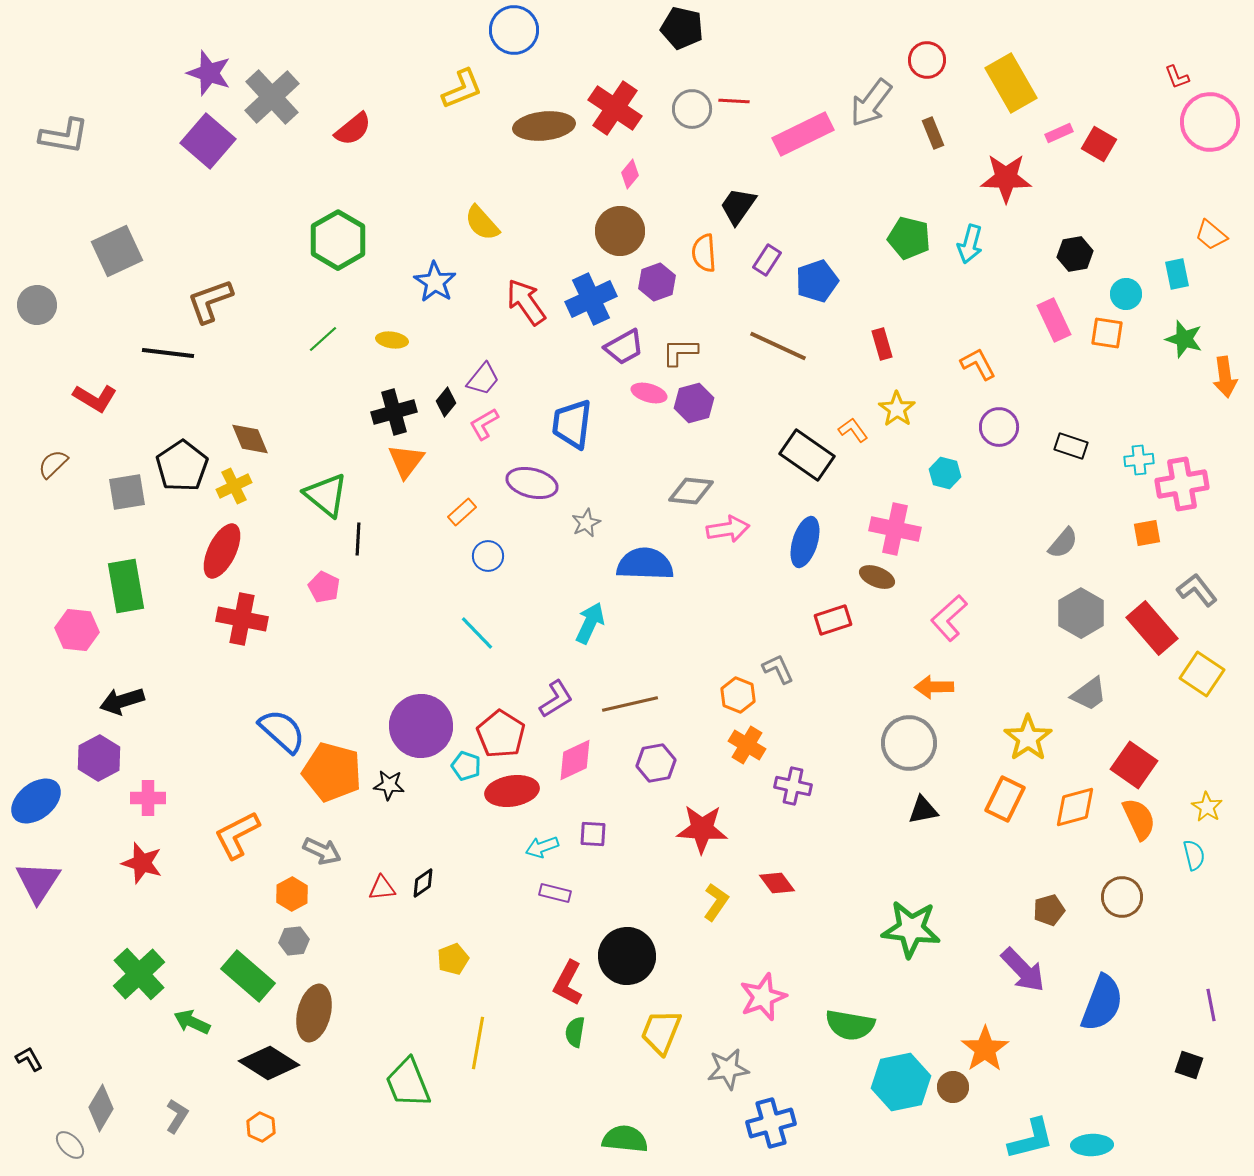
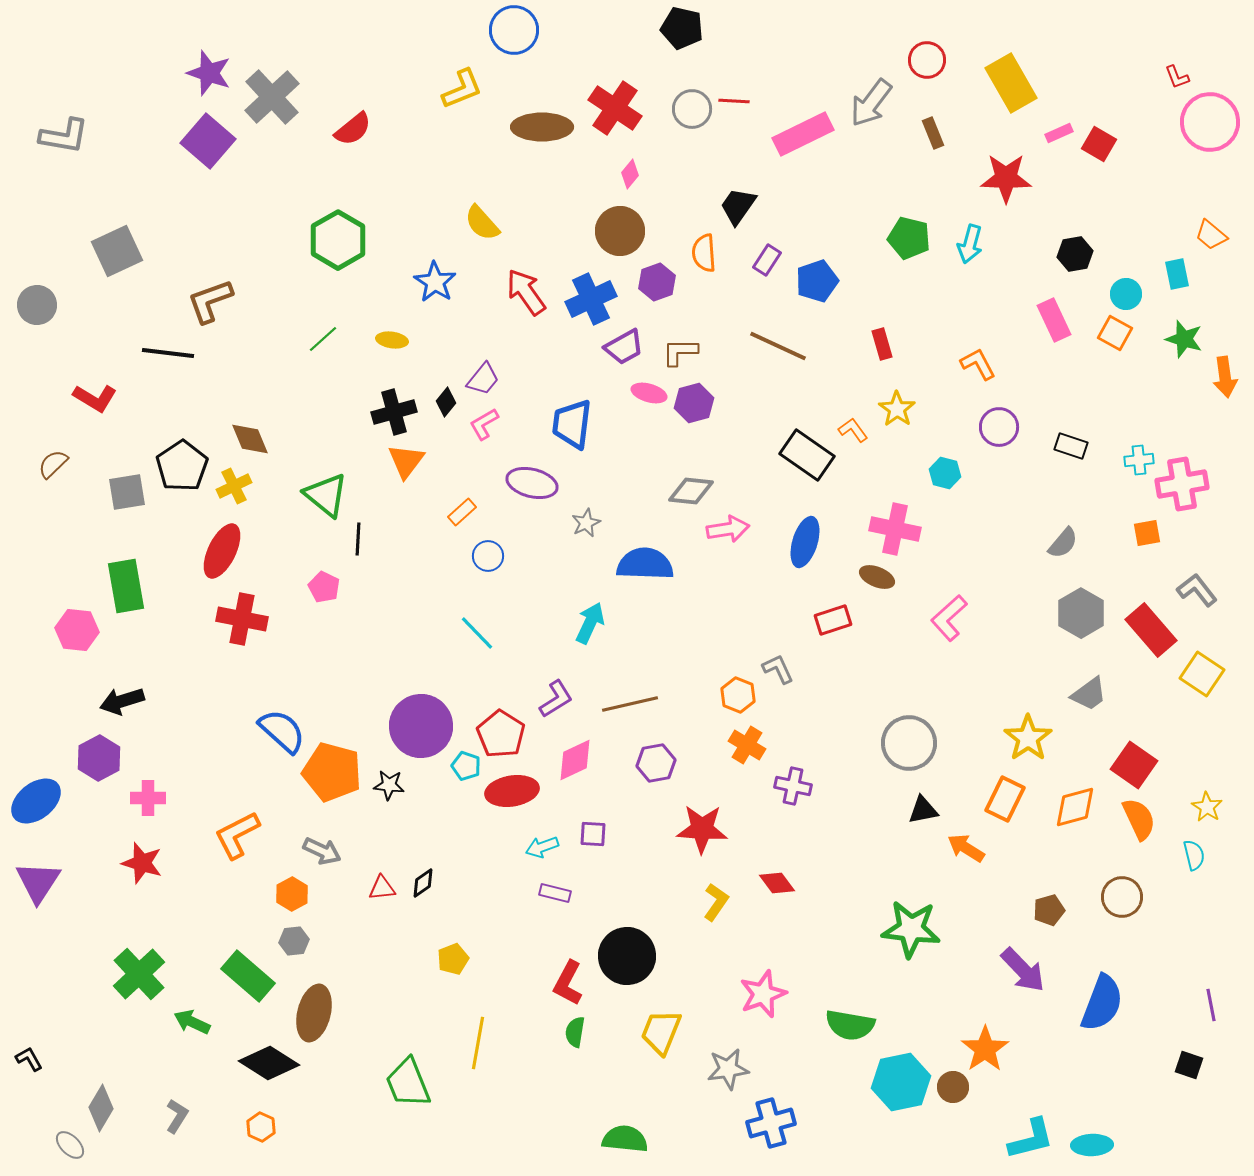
brown ellipse at (544, 126): moved 2 px left, 1 px down; rotated 6 degrees clockwise
red arrow at (526, 302): moved 10 px up
orange square at (1107, 333): moved 8 px right; rotated 20 degrees clockwise
red rectangle at (1152, 628): moved 1 px left, 2 px down
orange arrow at (934, 687): moved 32 px right, 161 px down; rotated 33 degrees clockwise
pink star at (763, 997): moved 3 px up
